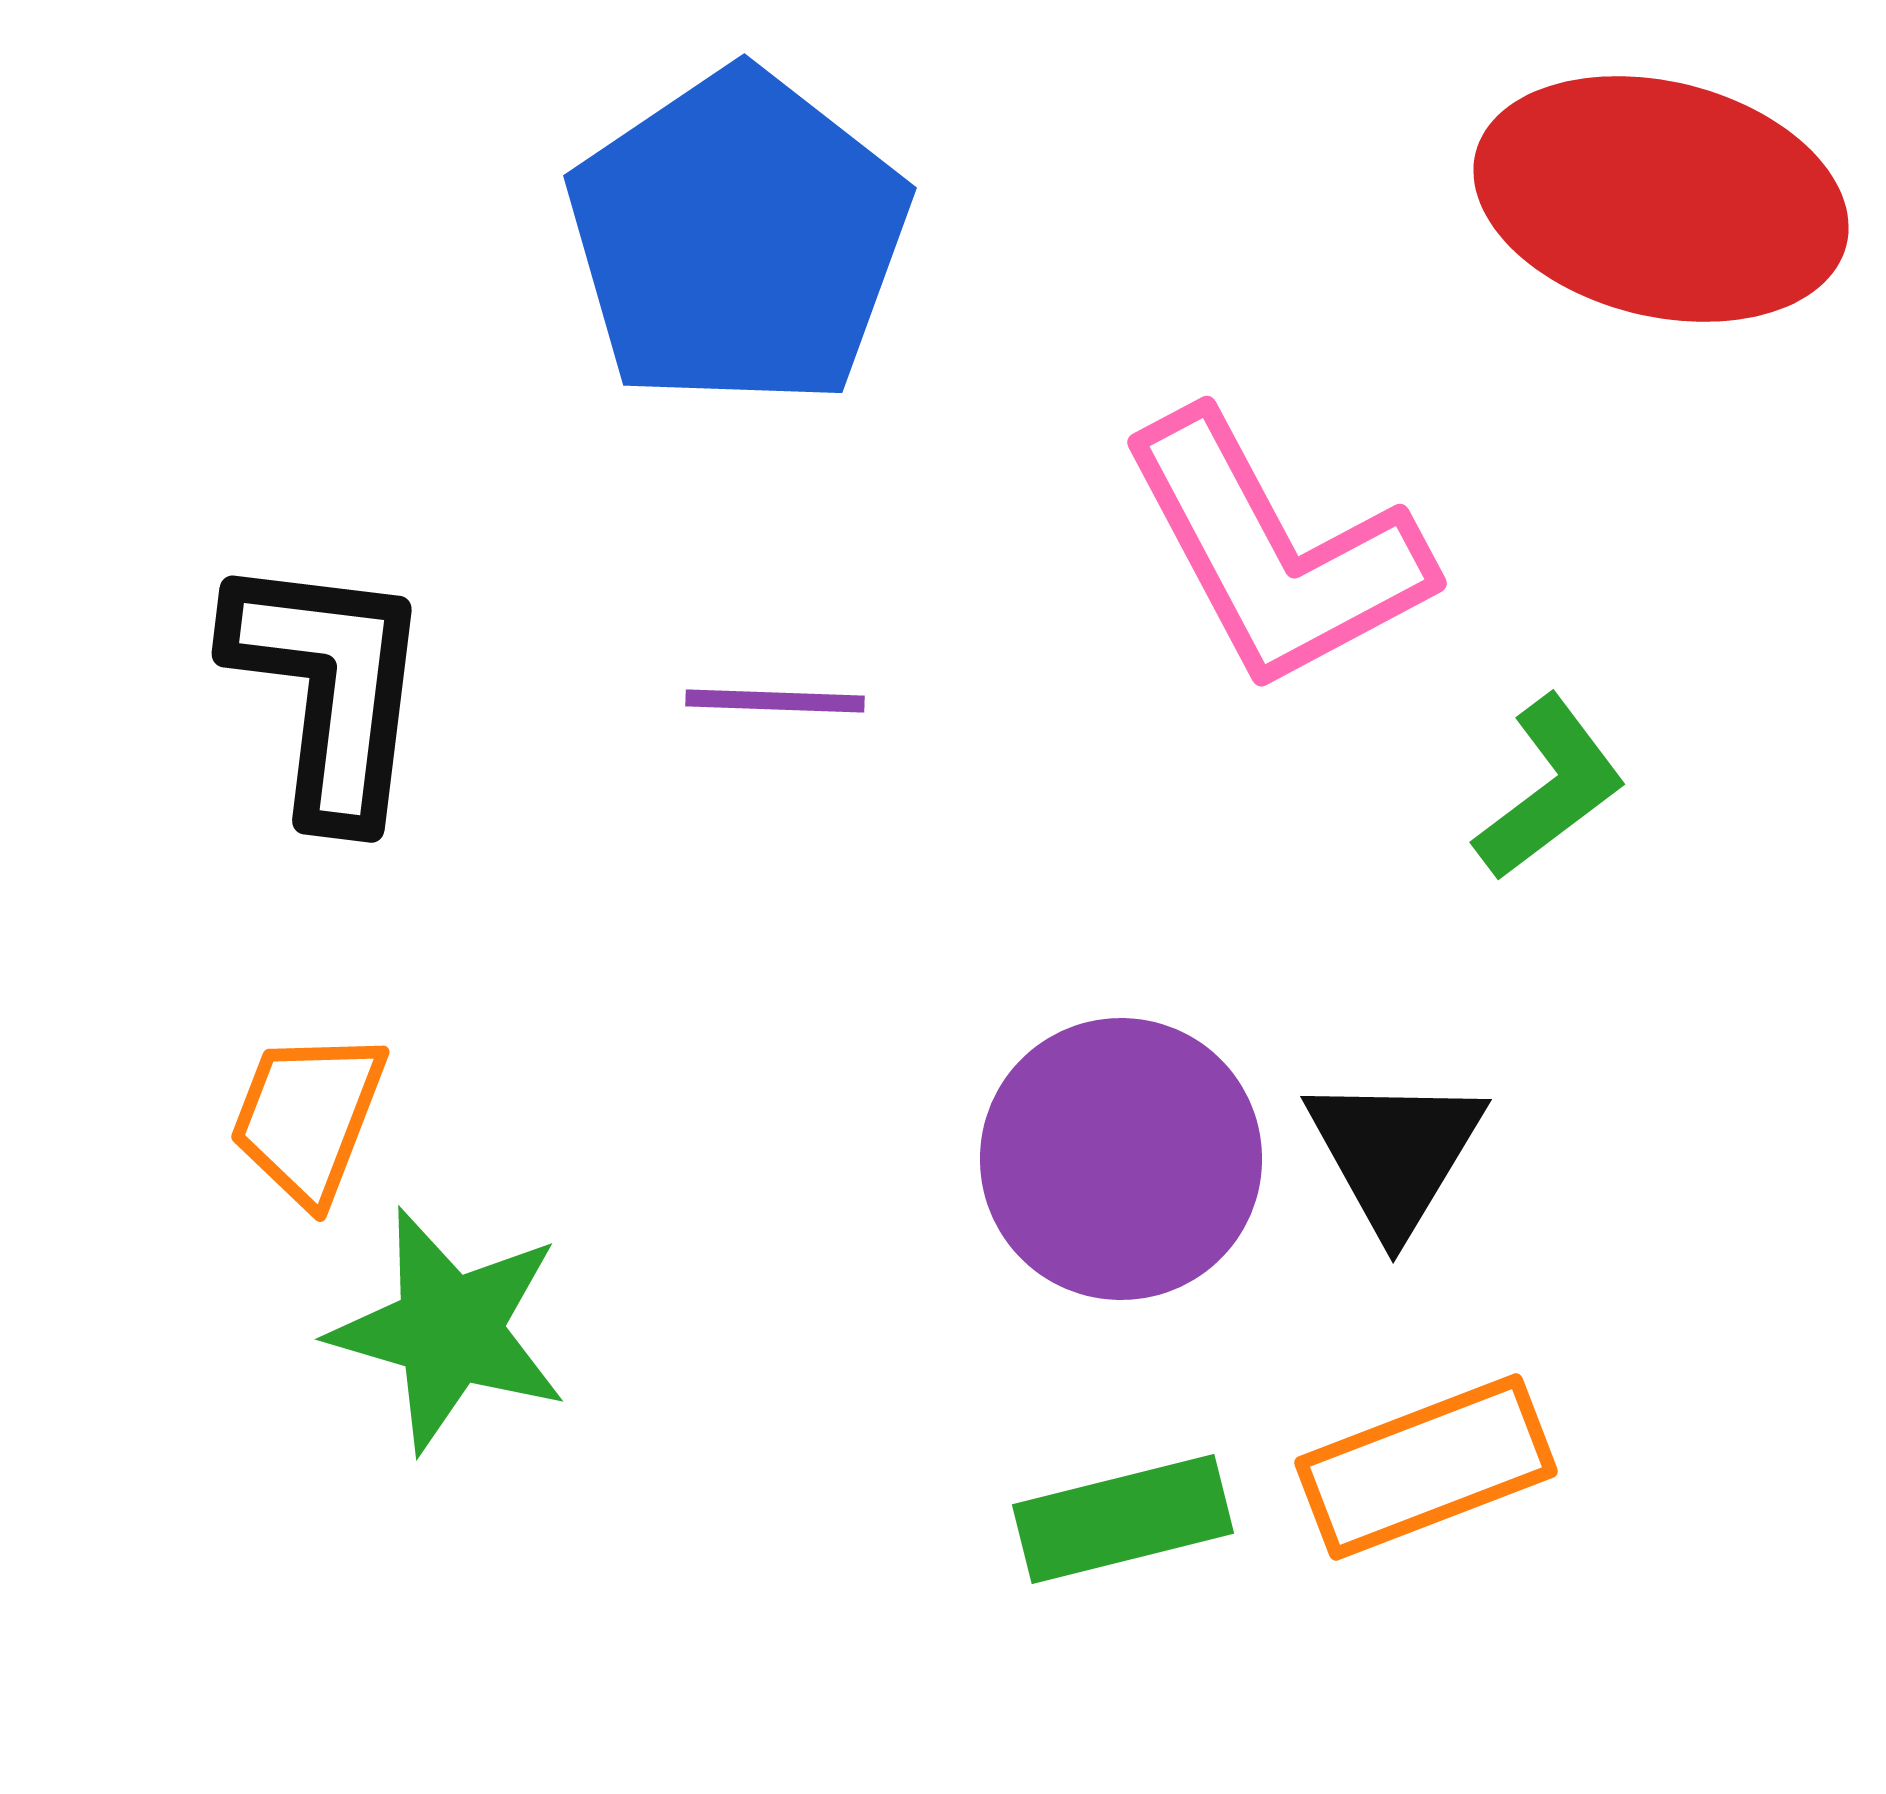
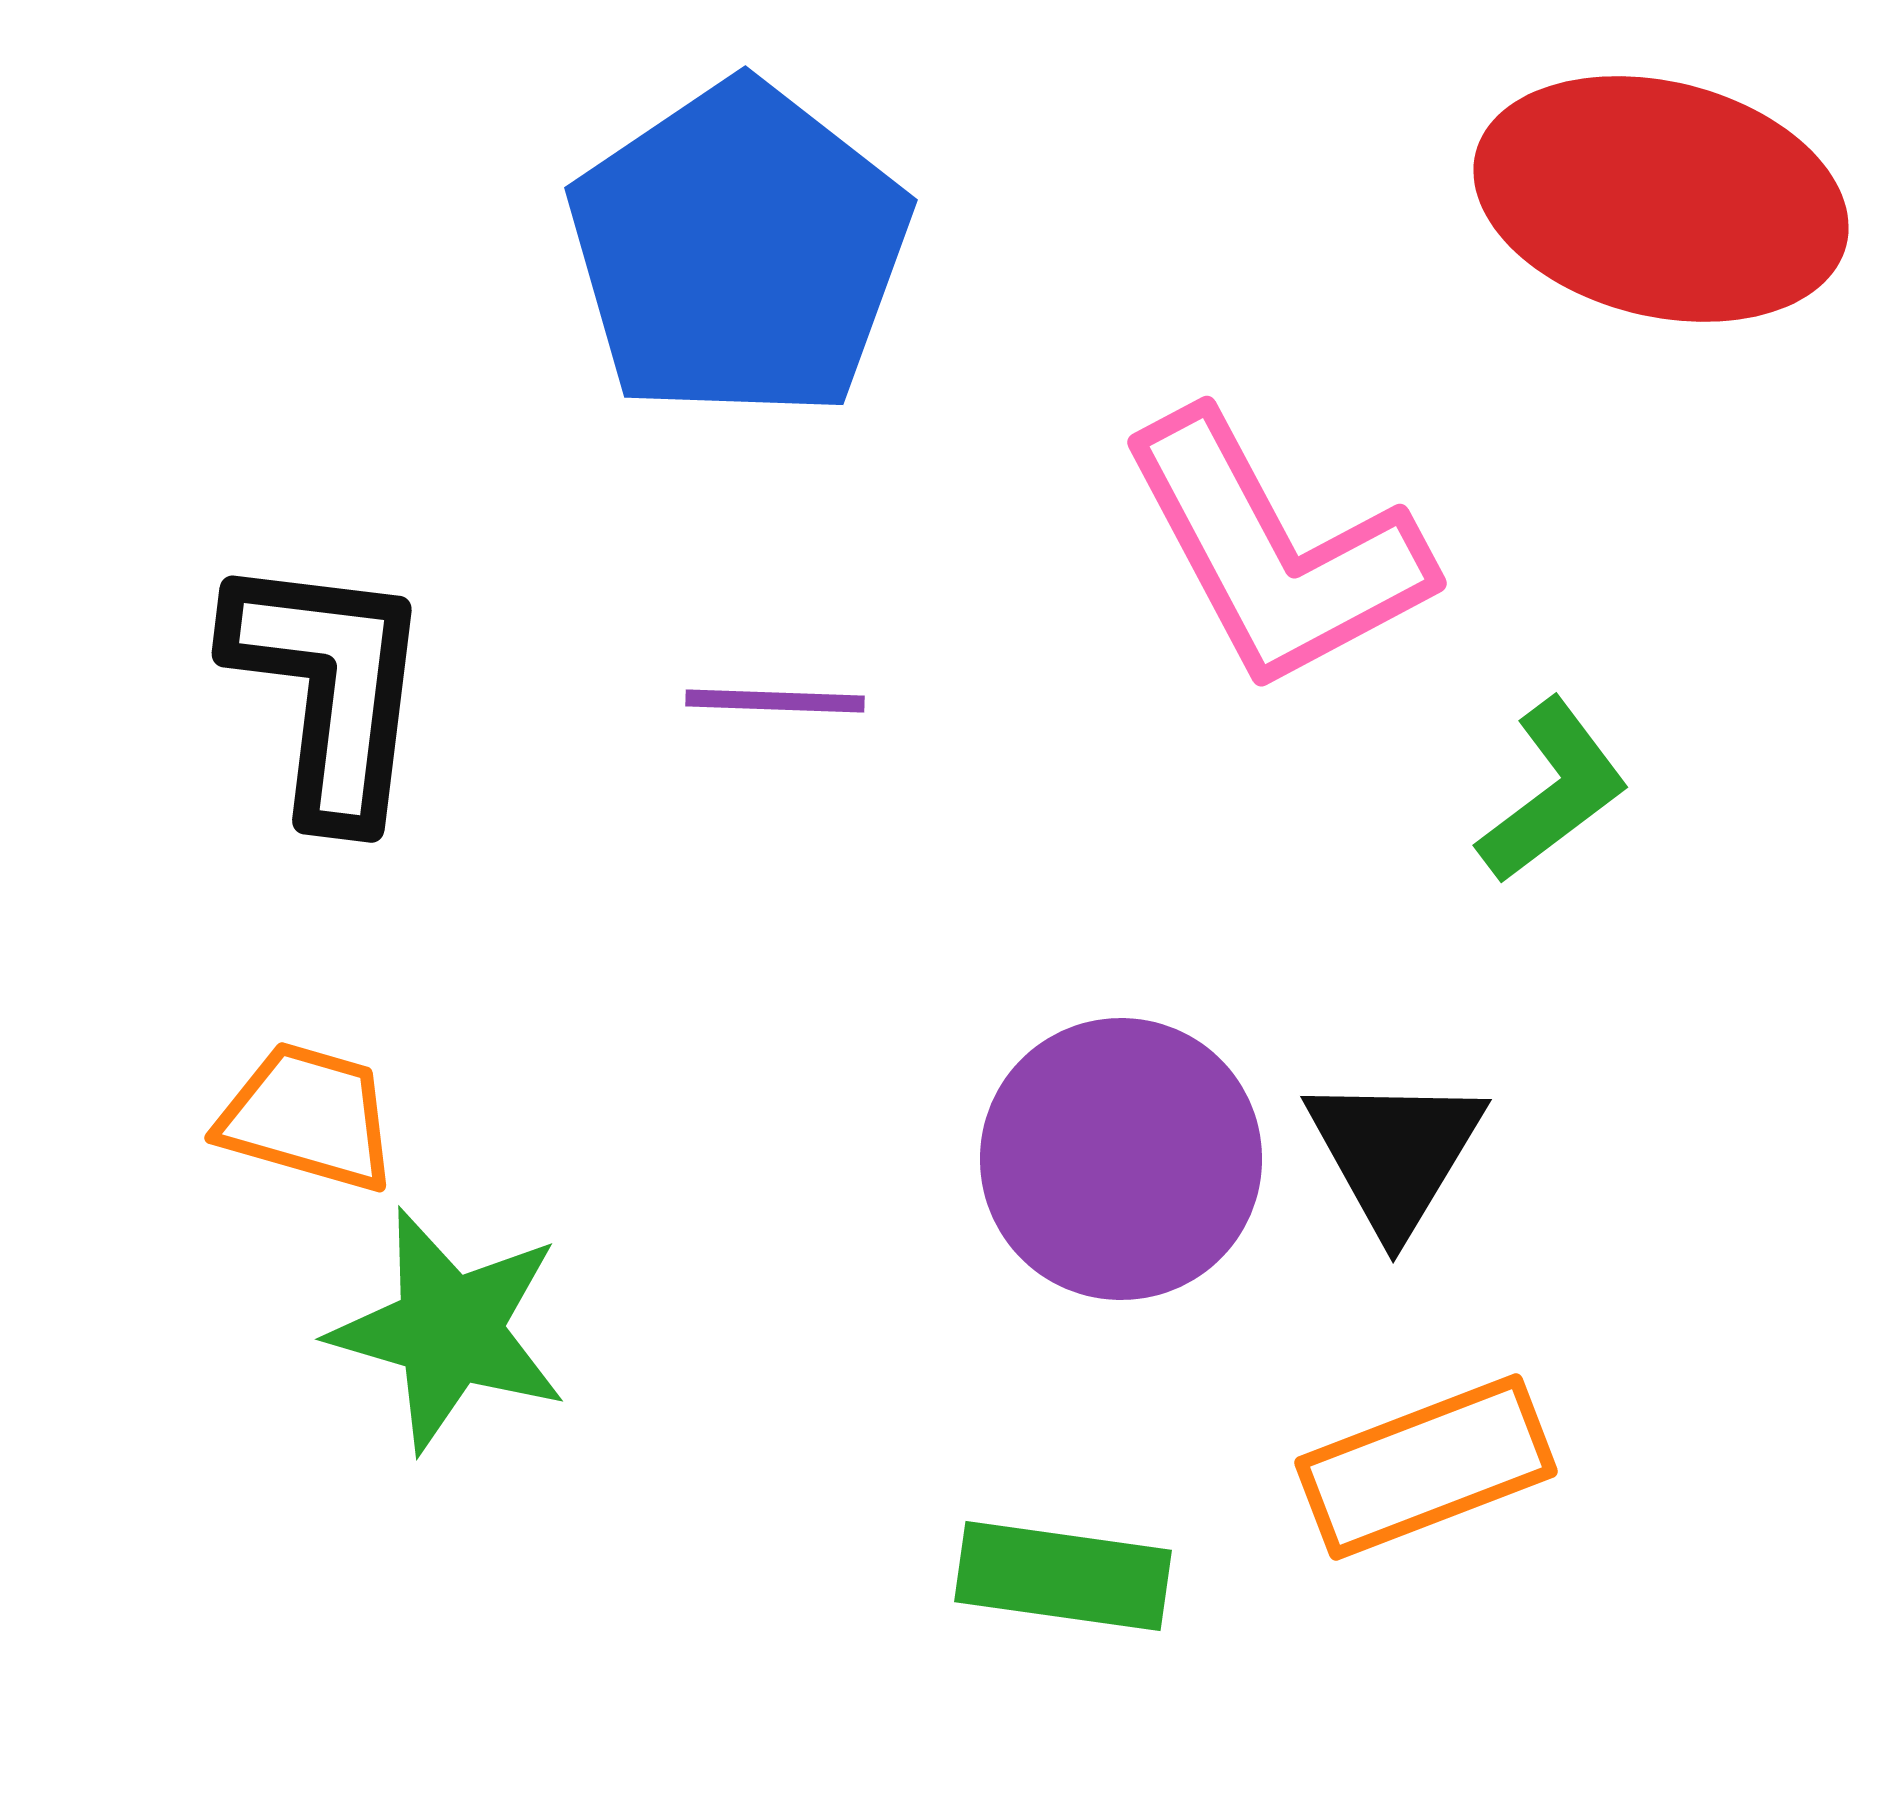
blue pentagon: moved 1 px right, 12 px down
green L-shape: moved 3 px right, 3 px down
orange trapezoid: rotated 85 degrees clockwise
green rectangle: moved 60 px left, 57 px down; rotated 22 degrees clockwise
